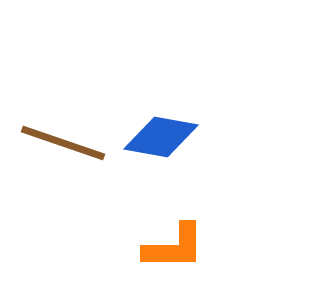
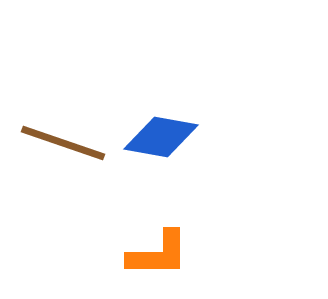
orange L-shape: moved 16 px left, 7 px down
